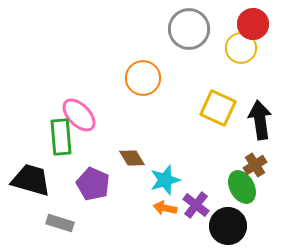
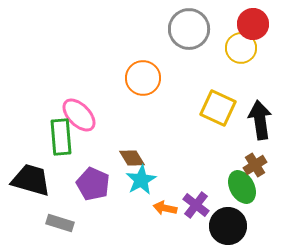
cyan star: moved 24 px left; rotated 12 degrees counterclockwise
